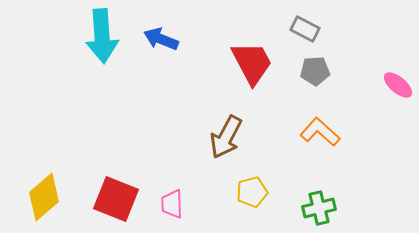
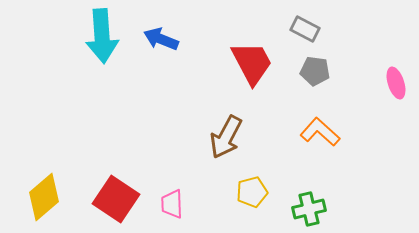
gray pentagon: rotated 12 degrees clockwise
pink ellipse: moved 2 px left, 2 px up; rotated 32 degrees clockwise
red square: rotated 12 degrees clockwise
green cross: moved 10 px left, 1 px down
